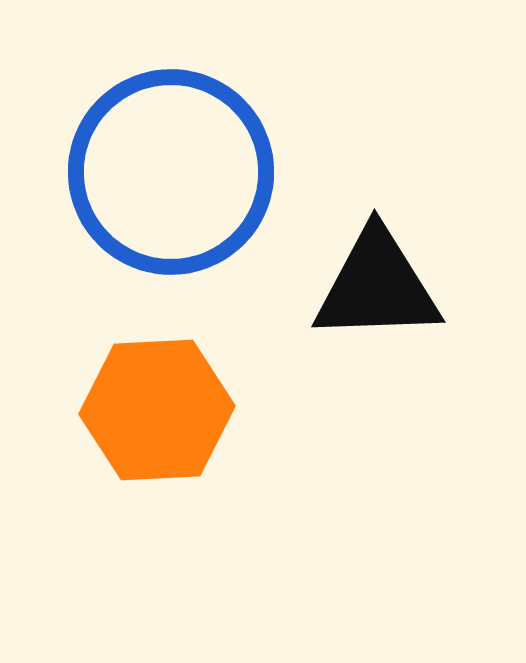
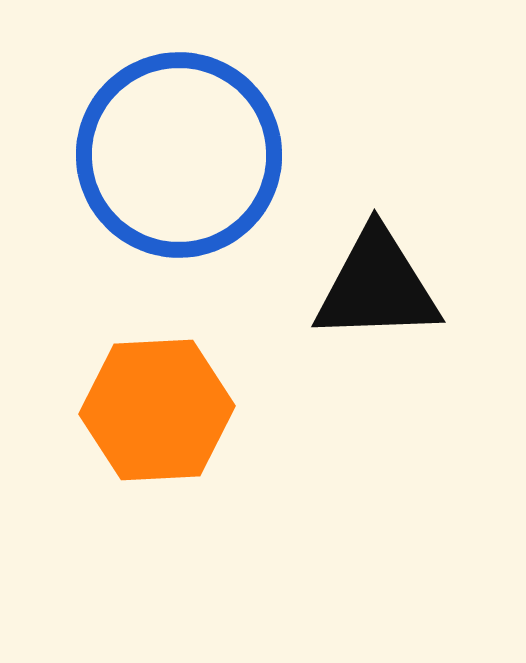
blue circle: moved 8 px right, 17 px up
